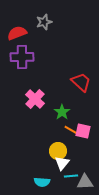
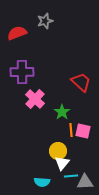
gray star: moved 1 px right, 1 px up
purple cross: moved 15 px down
orange line: rotated 56 degrees clockwise
